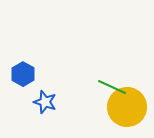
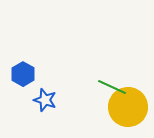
blue star: moved 2 px up
yellow circle: moved 1 px right
